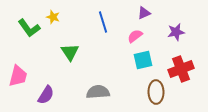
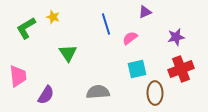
purple triangle: moved 1 px right, 1 px up
blue line: moved 3 px right, 2 px down
green L-shape: moved 3 px left; rotated 95 degrees clockwise
purple star: moved 5 px down
pink semicircle: moved 5 px left, 2 px down
green triangle: moved 2 px left, 1 px down
cyan square: moved 6 px left, 9 px down
pink trapezoid: rotated 20 degrees counterclockwise
brown ellipse: moved 1 px left, 1 px down
